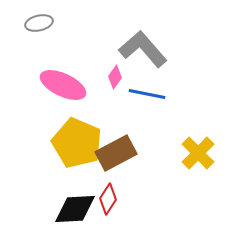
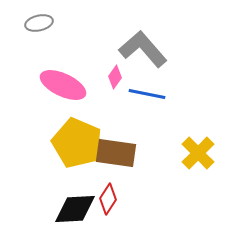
brown rectangle: rotated 36 degrees clockwise
